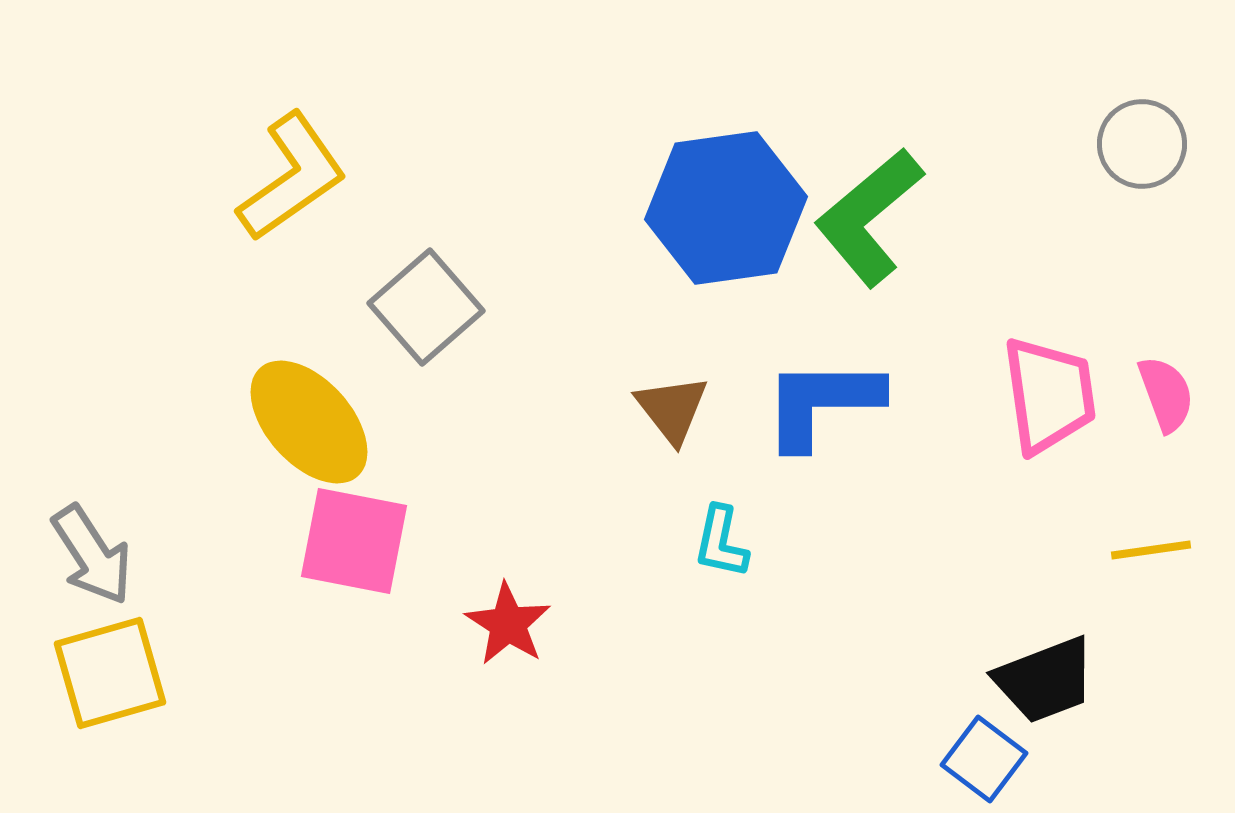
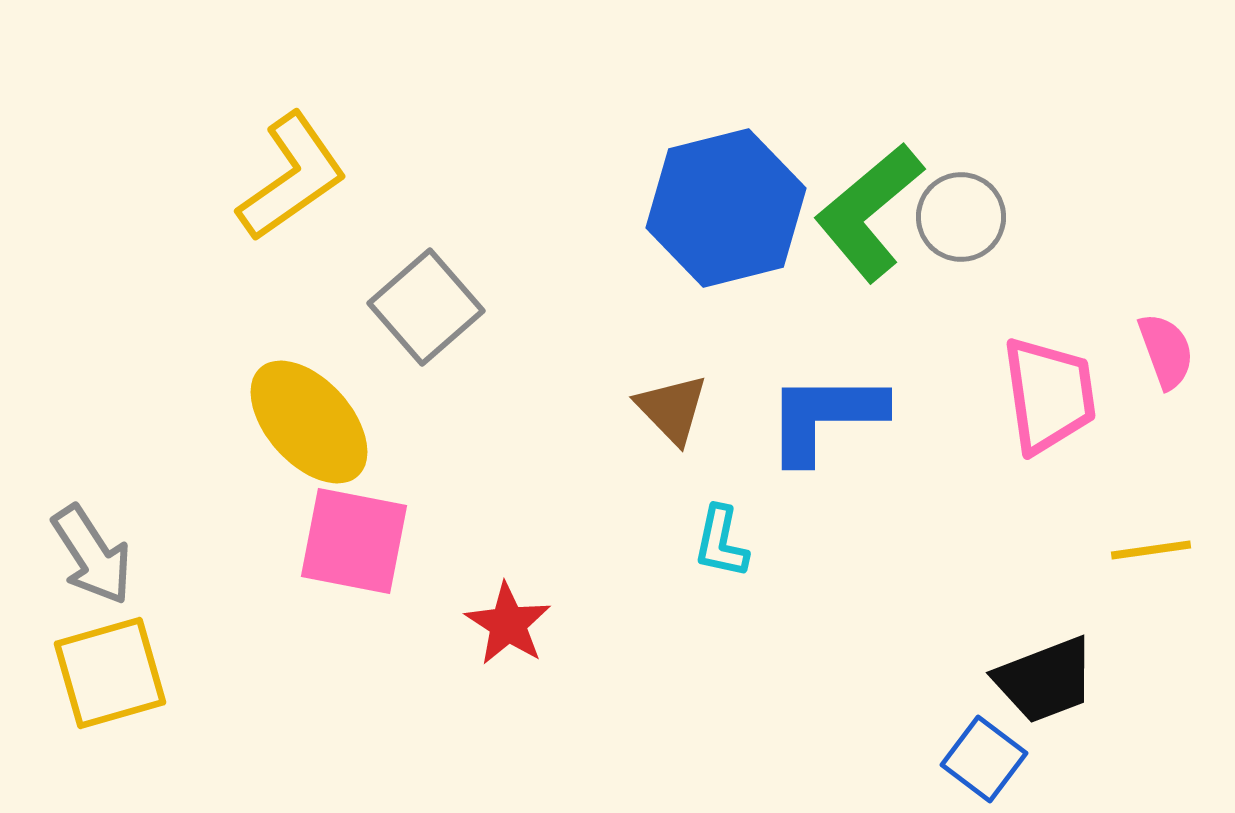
gray circle: moved 181 px left, 73 px down
blue hexagon: rotated 6 degrees counterclockwise
green L-shape: moved 5 px up
pink semicircle: moved 43 px up
blue L-shape: moved 3 px right, 14 px down
brown triangle: rotated 6 degrees counterclockwise
